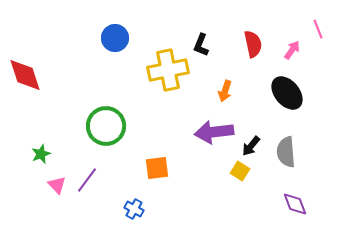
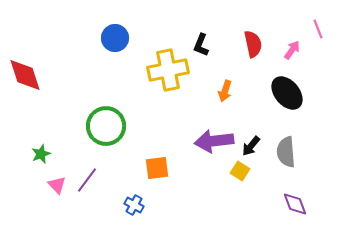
purple arrow: moved 9 px down
blue cross: moved 4 px up
